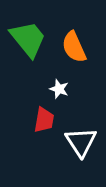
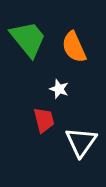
red trapezoid: rotated 24 degrees counterclockwise
white triangle: rotated 8 degrees clockwise
